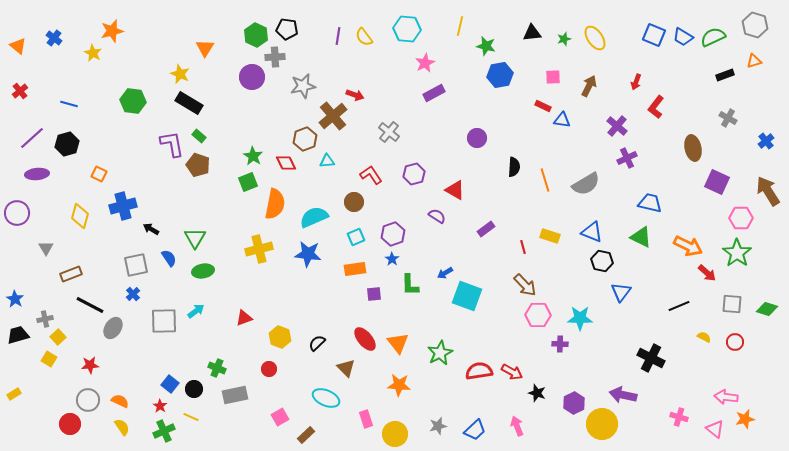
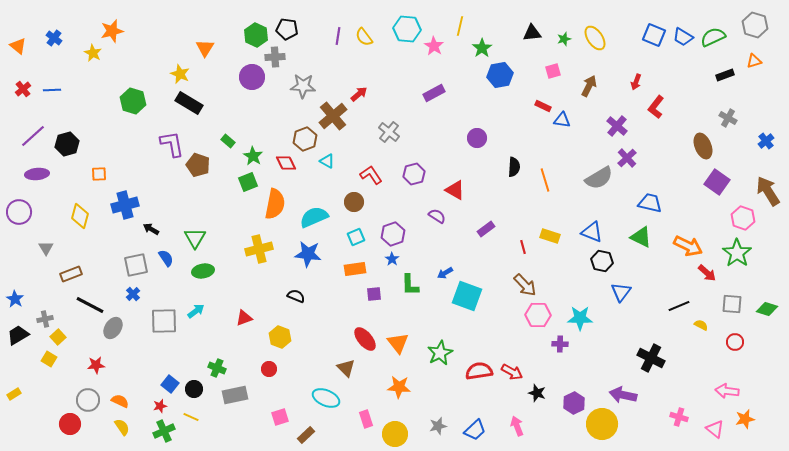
green star at (486, 46): moved 4 px left, 2 px down; rotated 24 degrees clockwise
pink star at (425, 63): moved 9 px right, 17 px up; rotated 12 degrees counterclockwise
pink square at (553, 77): moved 6 px up; rotated 14 degrees counterclockwise
gray star at (303, 86): rotated 15 degrees clockwise
red cross at (20, 91): moved 3 px right, 2 px up
red arrow at (355, 95): moved 4 px right, 1 px up; rotated 60 degrees counterclockwise
green hexagon at (133, 101): rotated 10 degrees clockwise
blue line at (69, 104): moved 17 px left, 14 px up; rotated 18 degrees counterclockwise
green rectangle at (199, 136): moved 29 px right, 5 px down
purple line at (32, 138): moved 1 px right, 2 px up
brown ellipse at (693, 148): moved 10 px right, 2 px up; rotated 10 degrees counterclockwise
purple cross at (627, 158): rotated 18 degrees counterclockwise
cyan triangle at (327, 161): rotated 35 degrees clockwise
orange square at (99, 174): rotated 28 degrees counterclockwise
purple square at (717, 182): rotated 10 degrees clockwise
gray semicircle at (586, 184): moved 13 px right, 6 px up
blue cross at (123, 206): moved 2 px right, 1 px up
purple circle at (17, 213): moved 2 px right, 1 px up
pink hexagon at (741, 218): moved 2 px right; rotated 20 degrees clockwise
blue semicircle at (169, 258): moved 3 px left
black trapezoid at (18, 335): rotated 15 degrees counterclockwise
yellow semicircle at (704, 337): moved 3 px left, 12 px up
black semicircle at (317, 343): moved 21 px left, 47 px up; rotated 66 degrees clockwise
red star at (90, 365): moved 6 px right
orange star at (399, 385): moved 2 px down
pink arrow at (726, 397): moved 1 px right, 6 px up
red star at (160, 406): rotated 24 degrees clockwise
pink square at (280, 417): rotated 12 degrees clockwise
